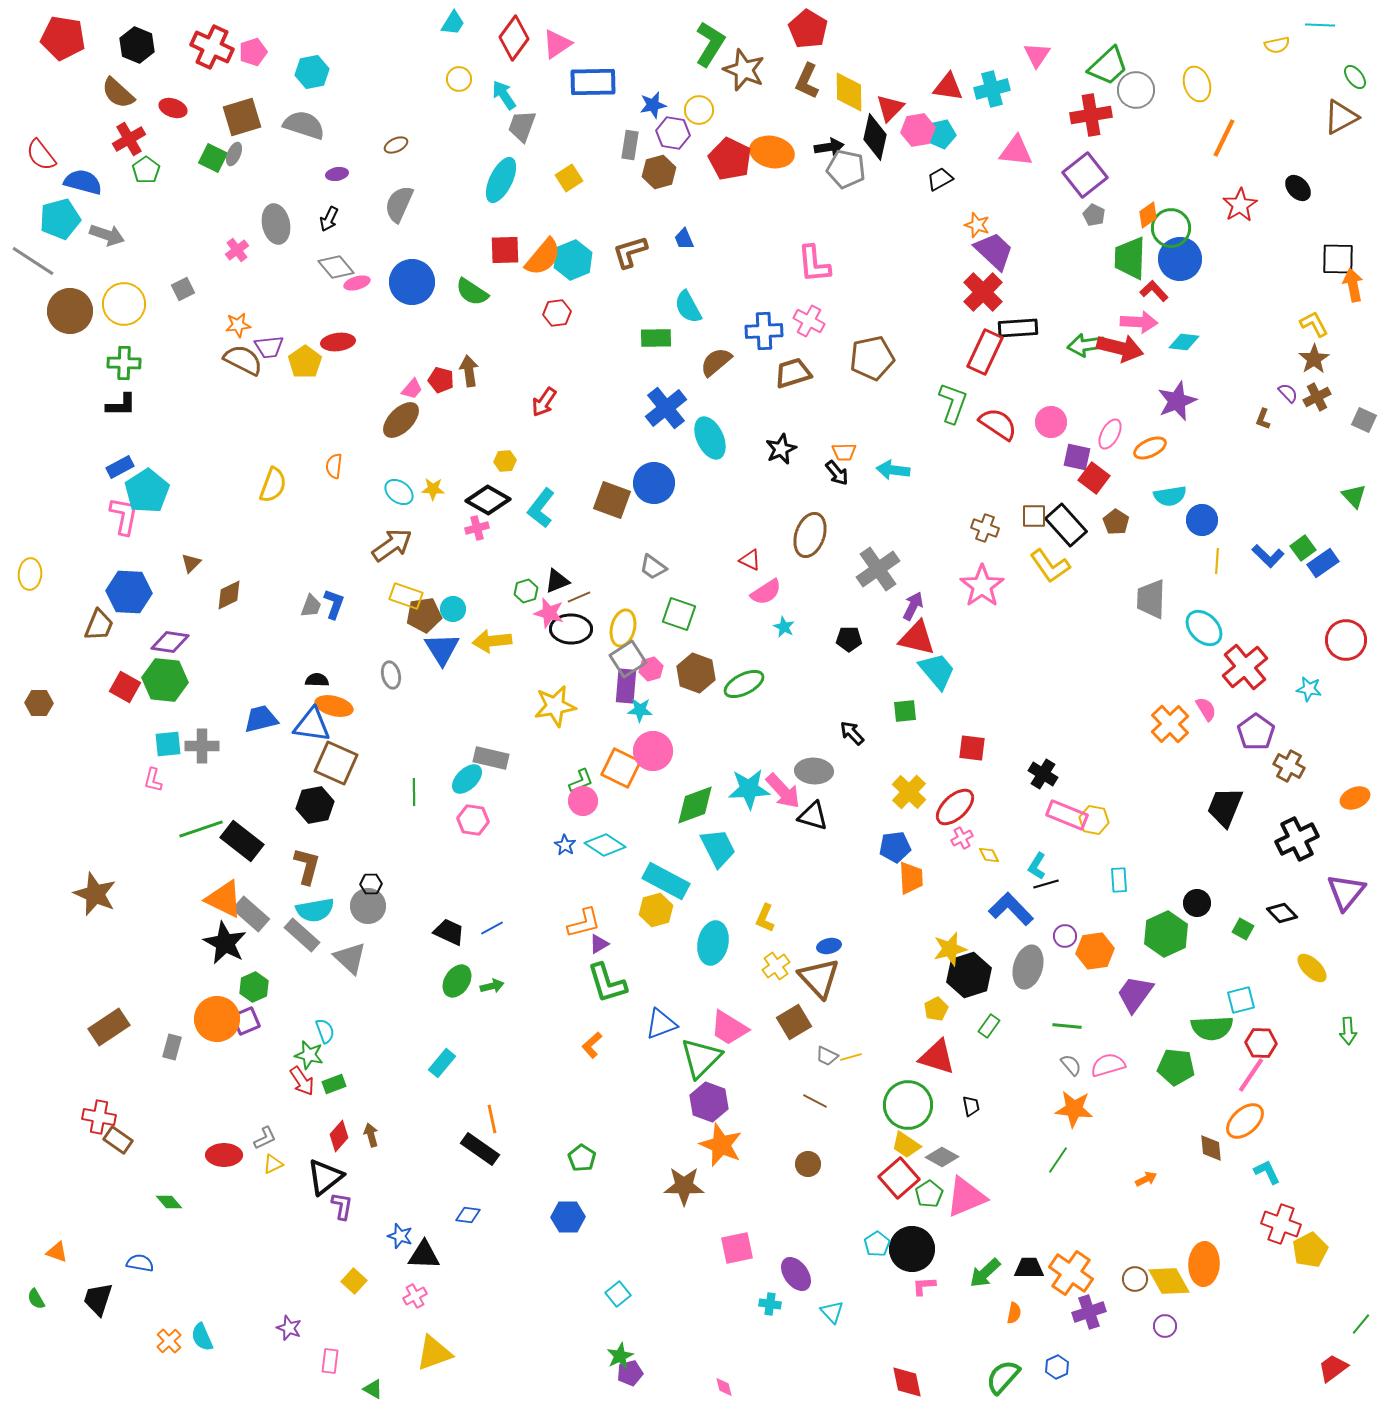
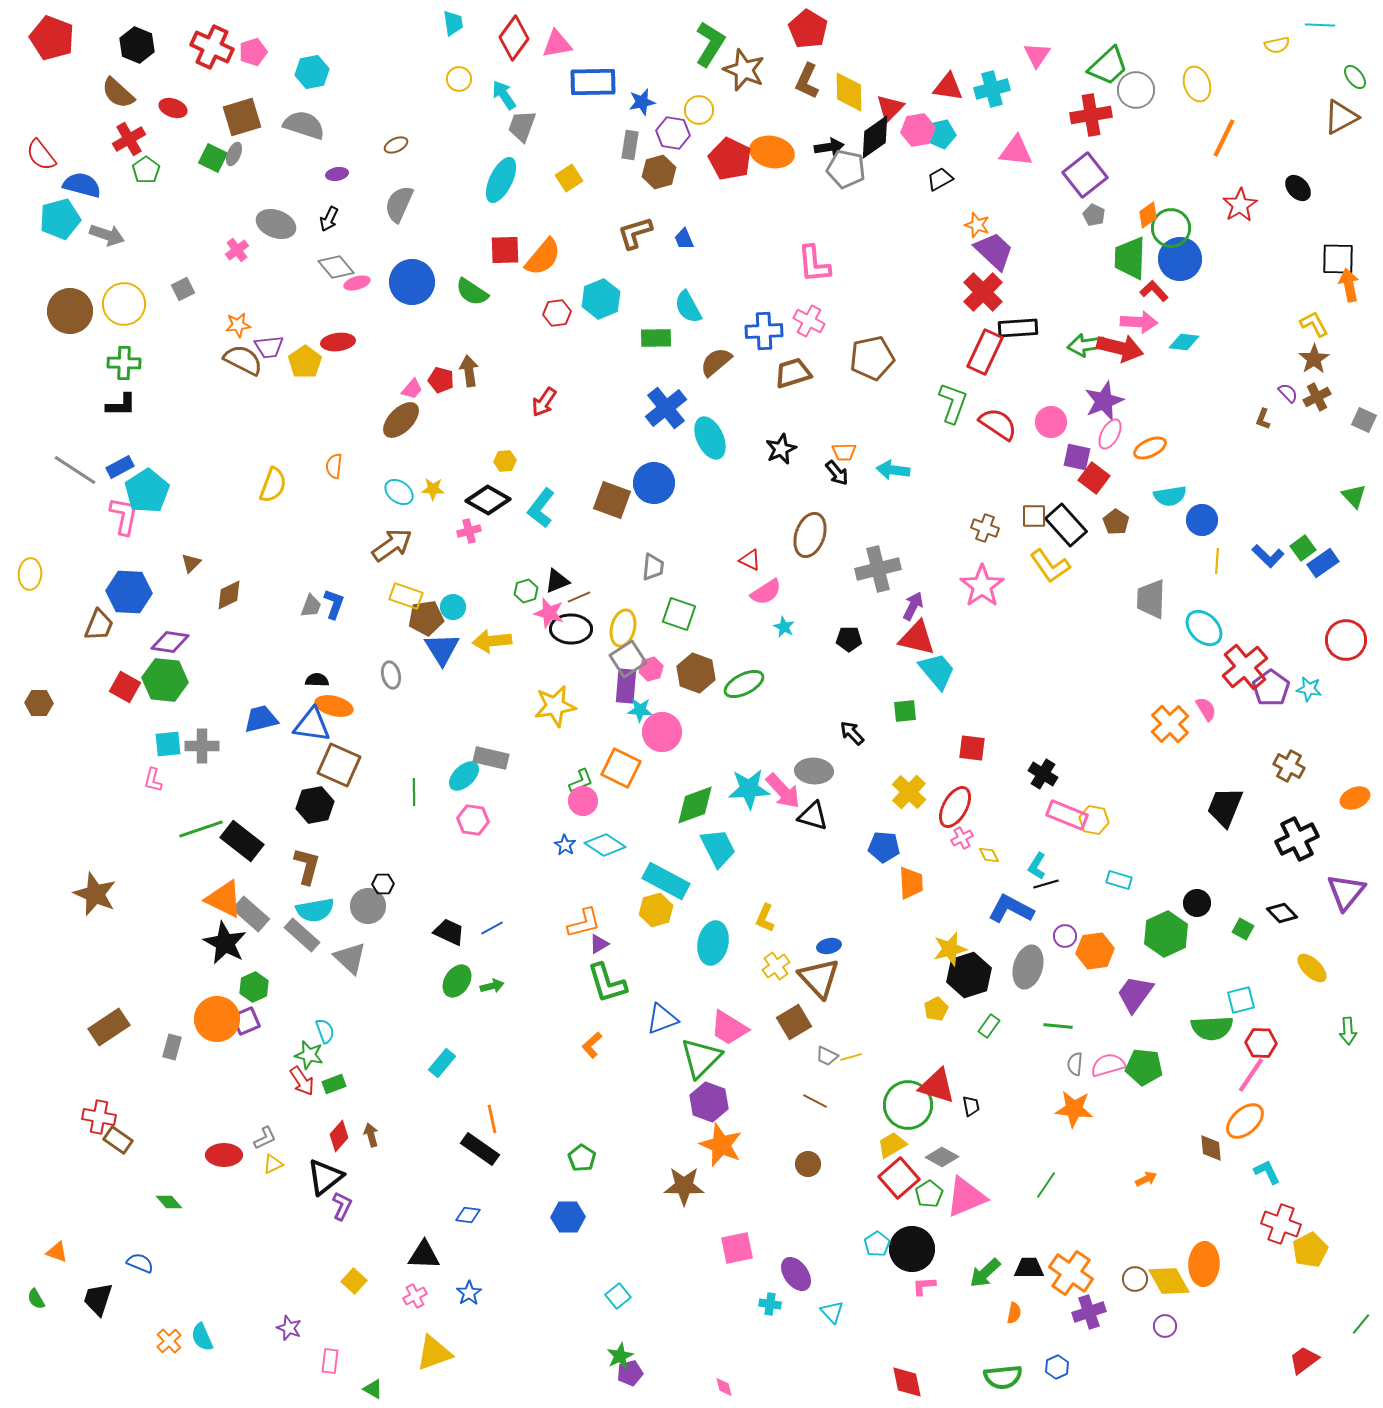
cyan trapezoid at (453, 23): rotated 40 degrees counterclockwise
red pentagon at (63, 38): moved 11 px left; rotated 12 degrees clockwise
pink triangle at (557, 44): rotated 24 degrees clockwise
blue star at (653, 105): moved 11 px left, 3 px up
black diamond at (875, 137): rotated 42 degrees clockwise
blue semicircle at (83, 182): moved 1 px left, 3 px down
gray ellipse at (276, 224): rotated 57 degrees counterclockwise
brown L-shape at (630, 252): moved 5 px right, 19 px up
cyan hexagon at (573, 260): moved 28 px right, 39 px down
gray line at (33, 261): moved 42 px right, 209 px down
orange arrow at (1353, 285): moved 4 px left
purple star at (1177, 401): moved 73 px left
pink cross at (477, 528): moved 8 px left, 3 px down
gray trapezoid at (653, 567): rotated 120 degrees counterclockwise
gray cross at (878, 569): rotated 21 degrees clockwise
cyan circle at (453, 609): moved 2 px up
brown pentagon at (424, 615): moved 2 px right, 3 px down
purple pentagon at (1256, 732): moved 15 px right, 44 px up
pink circle at (653, 751): moved 9 px right, 19 px up
brown square at (336, 763): moved 3 px right, 2 px down
cyan ellipse at (467, 779): moved 3 px left, 3 px up
red ellipse at (955, 807): rotated 18 degrees counterclockwise
blue pentagon at (895, 847): moved 11 px left; rotated 12 degrees clockwise
orange trapezoid at (911, 878): moved 5 px down
cyan rectangle at (1119, 880): rotated 70 degrees counterclockwise
black hexagon at (371, 884): moved 12 px right
blue L-shape at (1011, 909): rotated 18 degrees counterclockwise
blue triangle at (661, 1024): moved 1 px right, 5 px up
green line at (1067, 1026): moved 9 px left
red triangle at (937, 1057): moved 29 px down
gray semicircle at (1071, 1065): moved 4 px right, 1 px up; rotated 135 degrees counterclockwise
green pentagon at (1176, 1067): moved 32 px left
yellow trapezoid at (906, 1145): moved 14 px left; rotated 116 degrees clockwise
green line at (1058, 1160): moved 12 px left, 25 px down
purple L-shape at (342, 1206): rotated 16 degrees clockwise
blue star at (400, 1236): moved 69 px right, 57 px down; rotated 20 degrees clockwise
blue semicircle at (140, 1263): rotated 12 degrees clockwise
cyan square at (618, 1294): moved 2 px down
red trapezoid at (1333, 1368): moved 29 px left, 8 px up
green semicircle at (1003, 1377): rotated 138 degrees counterclockwise
